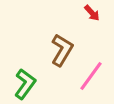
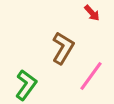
brown L-shape: moved 1 px right, 2 px up
green L-shape: moved 1 px right, 1 px down
